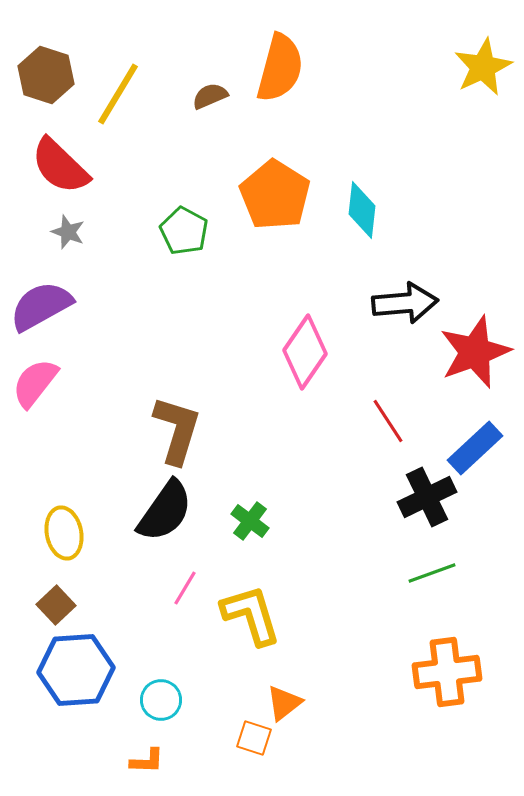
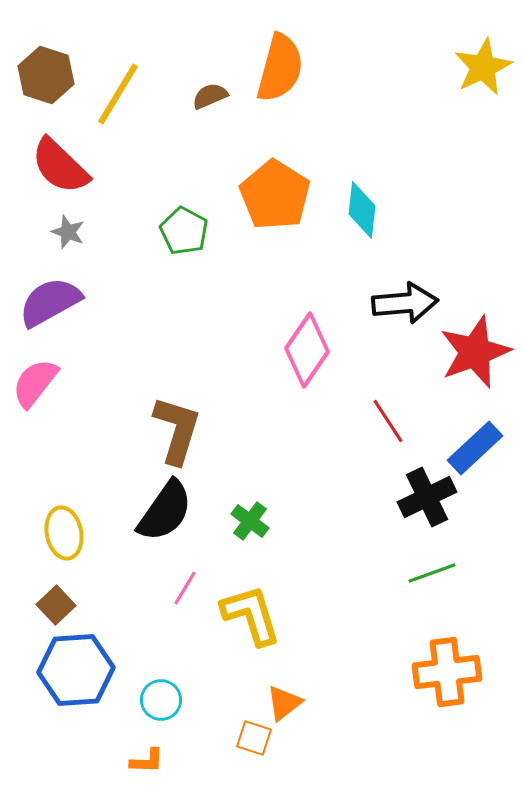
purple semicircle: moved 9 px right, 4 px up
pink diamond: moved 2 px right, 2 px up
